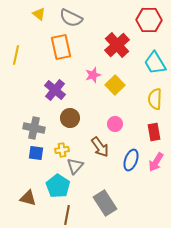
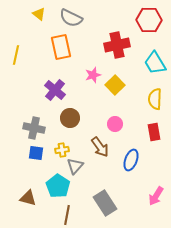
red cross: rotated 30 degrees clockwise
pink arrow: moved 34 px down
